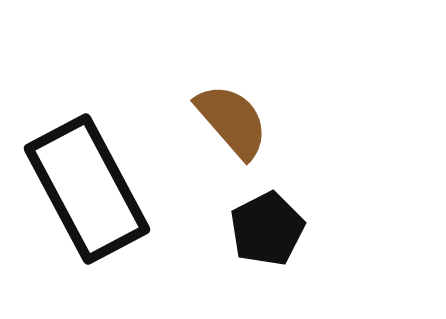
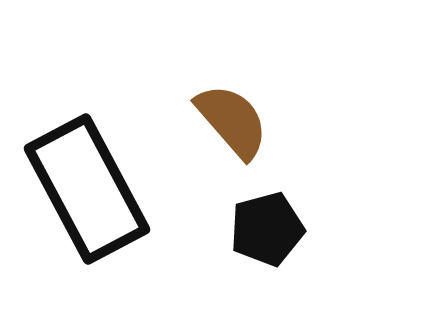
black pentagon: rotated 12 degrees clockwise
